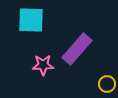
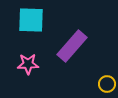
purple rectangle: moved 5 px left, 3 px up
pink star: moved 15 px left, 1 px up
